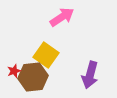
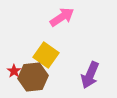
red star: rotated 16 degrees counterclockwise
purple arrow: rotated 8 degrees clockwise
